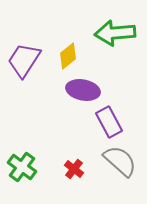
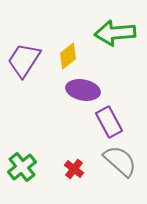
green cross: rotated 16 degrees clockwise
